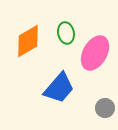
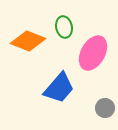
green ellipse: moved 2 px left, 6 px up
orange diamond: rotated 52 degrees clockwise
pink ellipse: moved 2 px left
